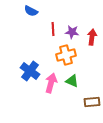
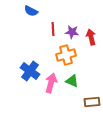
red arrow: moved 1 px left; rotated 21 degrees counterclockwise
